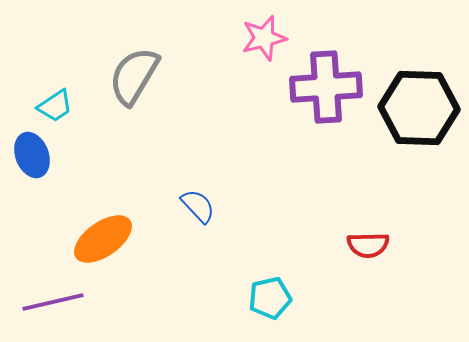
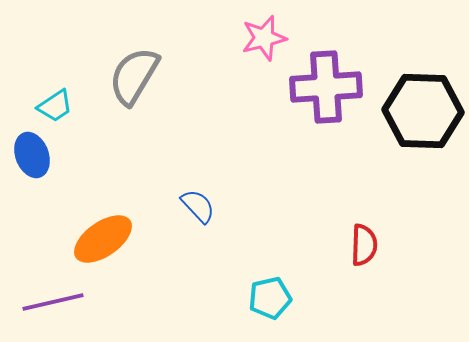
black hexagon: moved 4 px right, 3 px down
red semicircle: moved 4 px left; rotated 87 degrees counterclockwise
